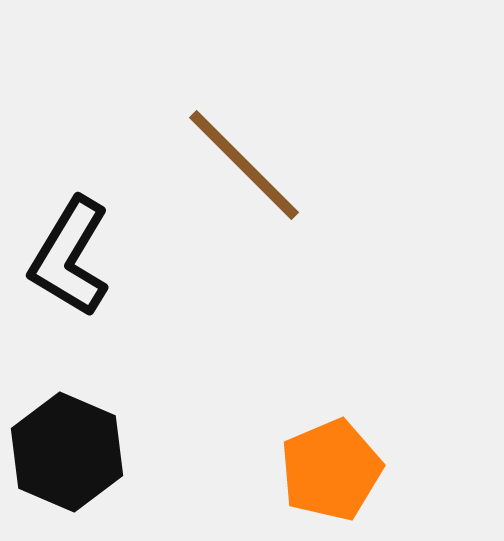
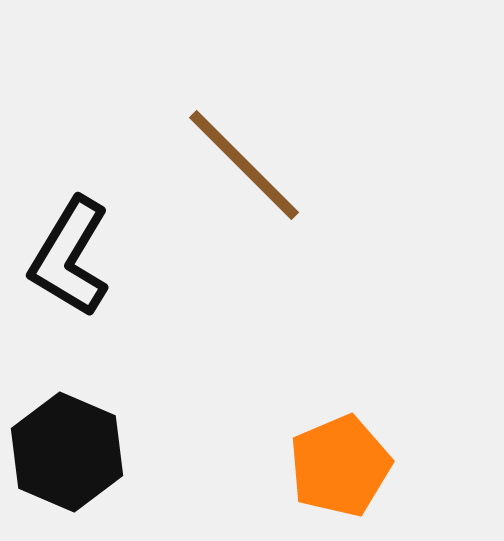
orange pentagon: moved 9 px right, 4 px up
